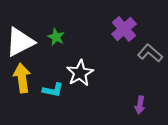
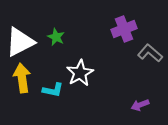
purple cross: rotated 20 degrees clockwise
purple arrow: rotated 60 degrees clockwise
